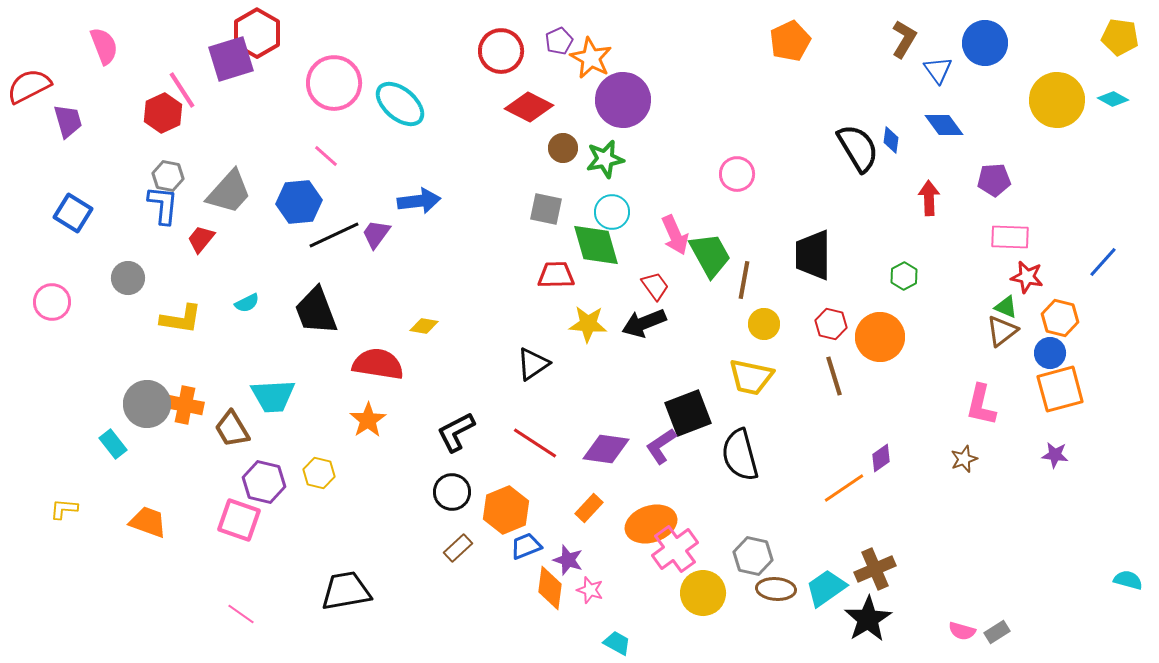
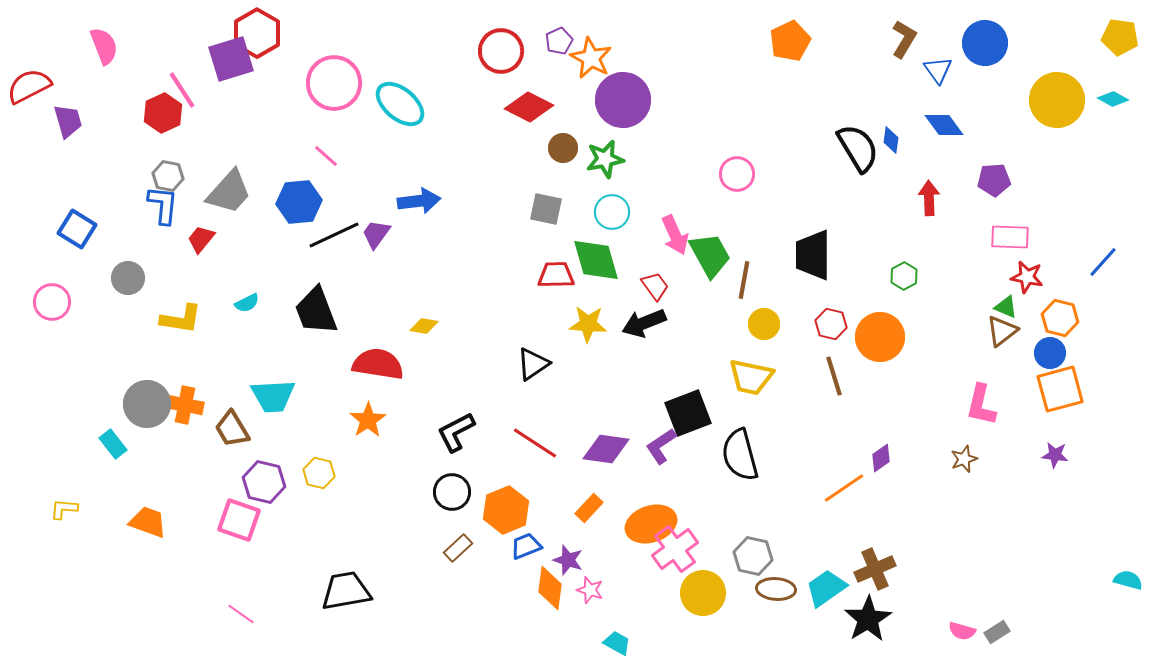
blue square at (73, 213): moved 4 px right, 16 px down
green diamond at (596, 245): moved 15 px down
